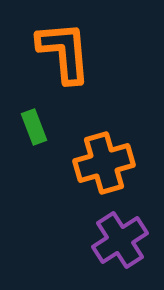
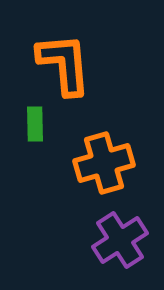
orange L-shape: moved 12 px down
green rectangle: moved 1 px right, 3 px up; rotated 20 degrees clockwise
